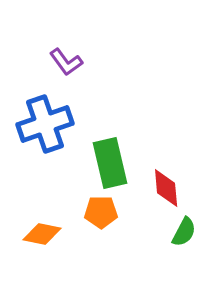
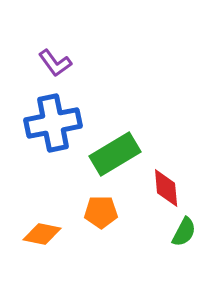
purple L-shape: moved 11 px left, 1 px down
blue cross: moved 8 px right, 1 px up; rotated 8 degrees clockwise
green rectangle: moved 5 px right, 9 px up; rotated 72 degrees clockwise
